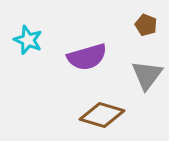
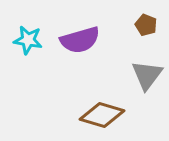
cyan star: rotated 12 degrees counterclockwise
purple semicircle: moved 7 px left, 17 px up
